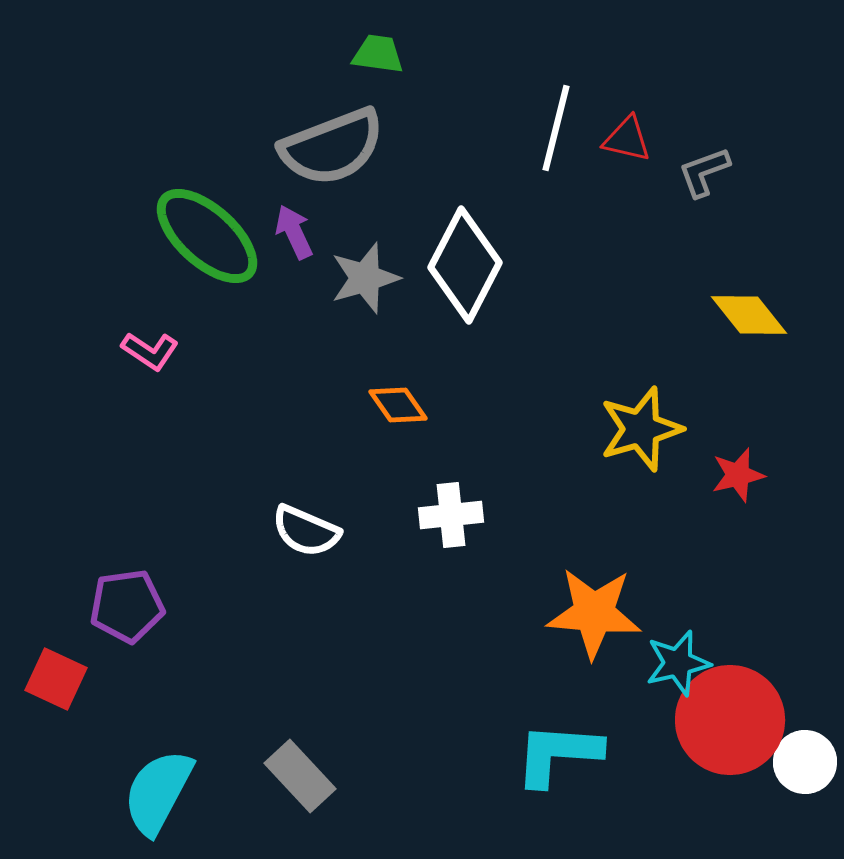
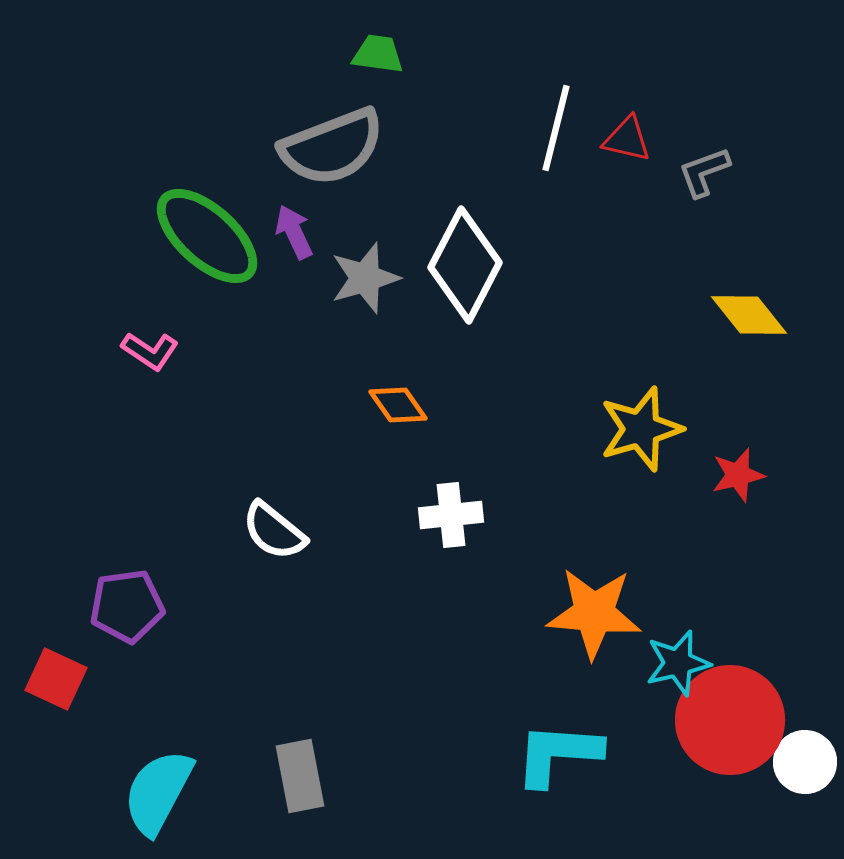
white semicircle: moved 32 px left; rotated 16 degrees clockwise
gray rectangle: rotated 32 degrees clockwise
